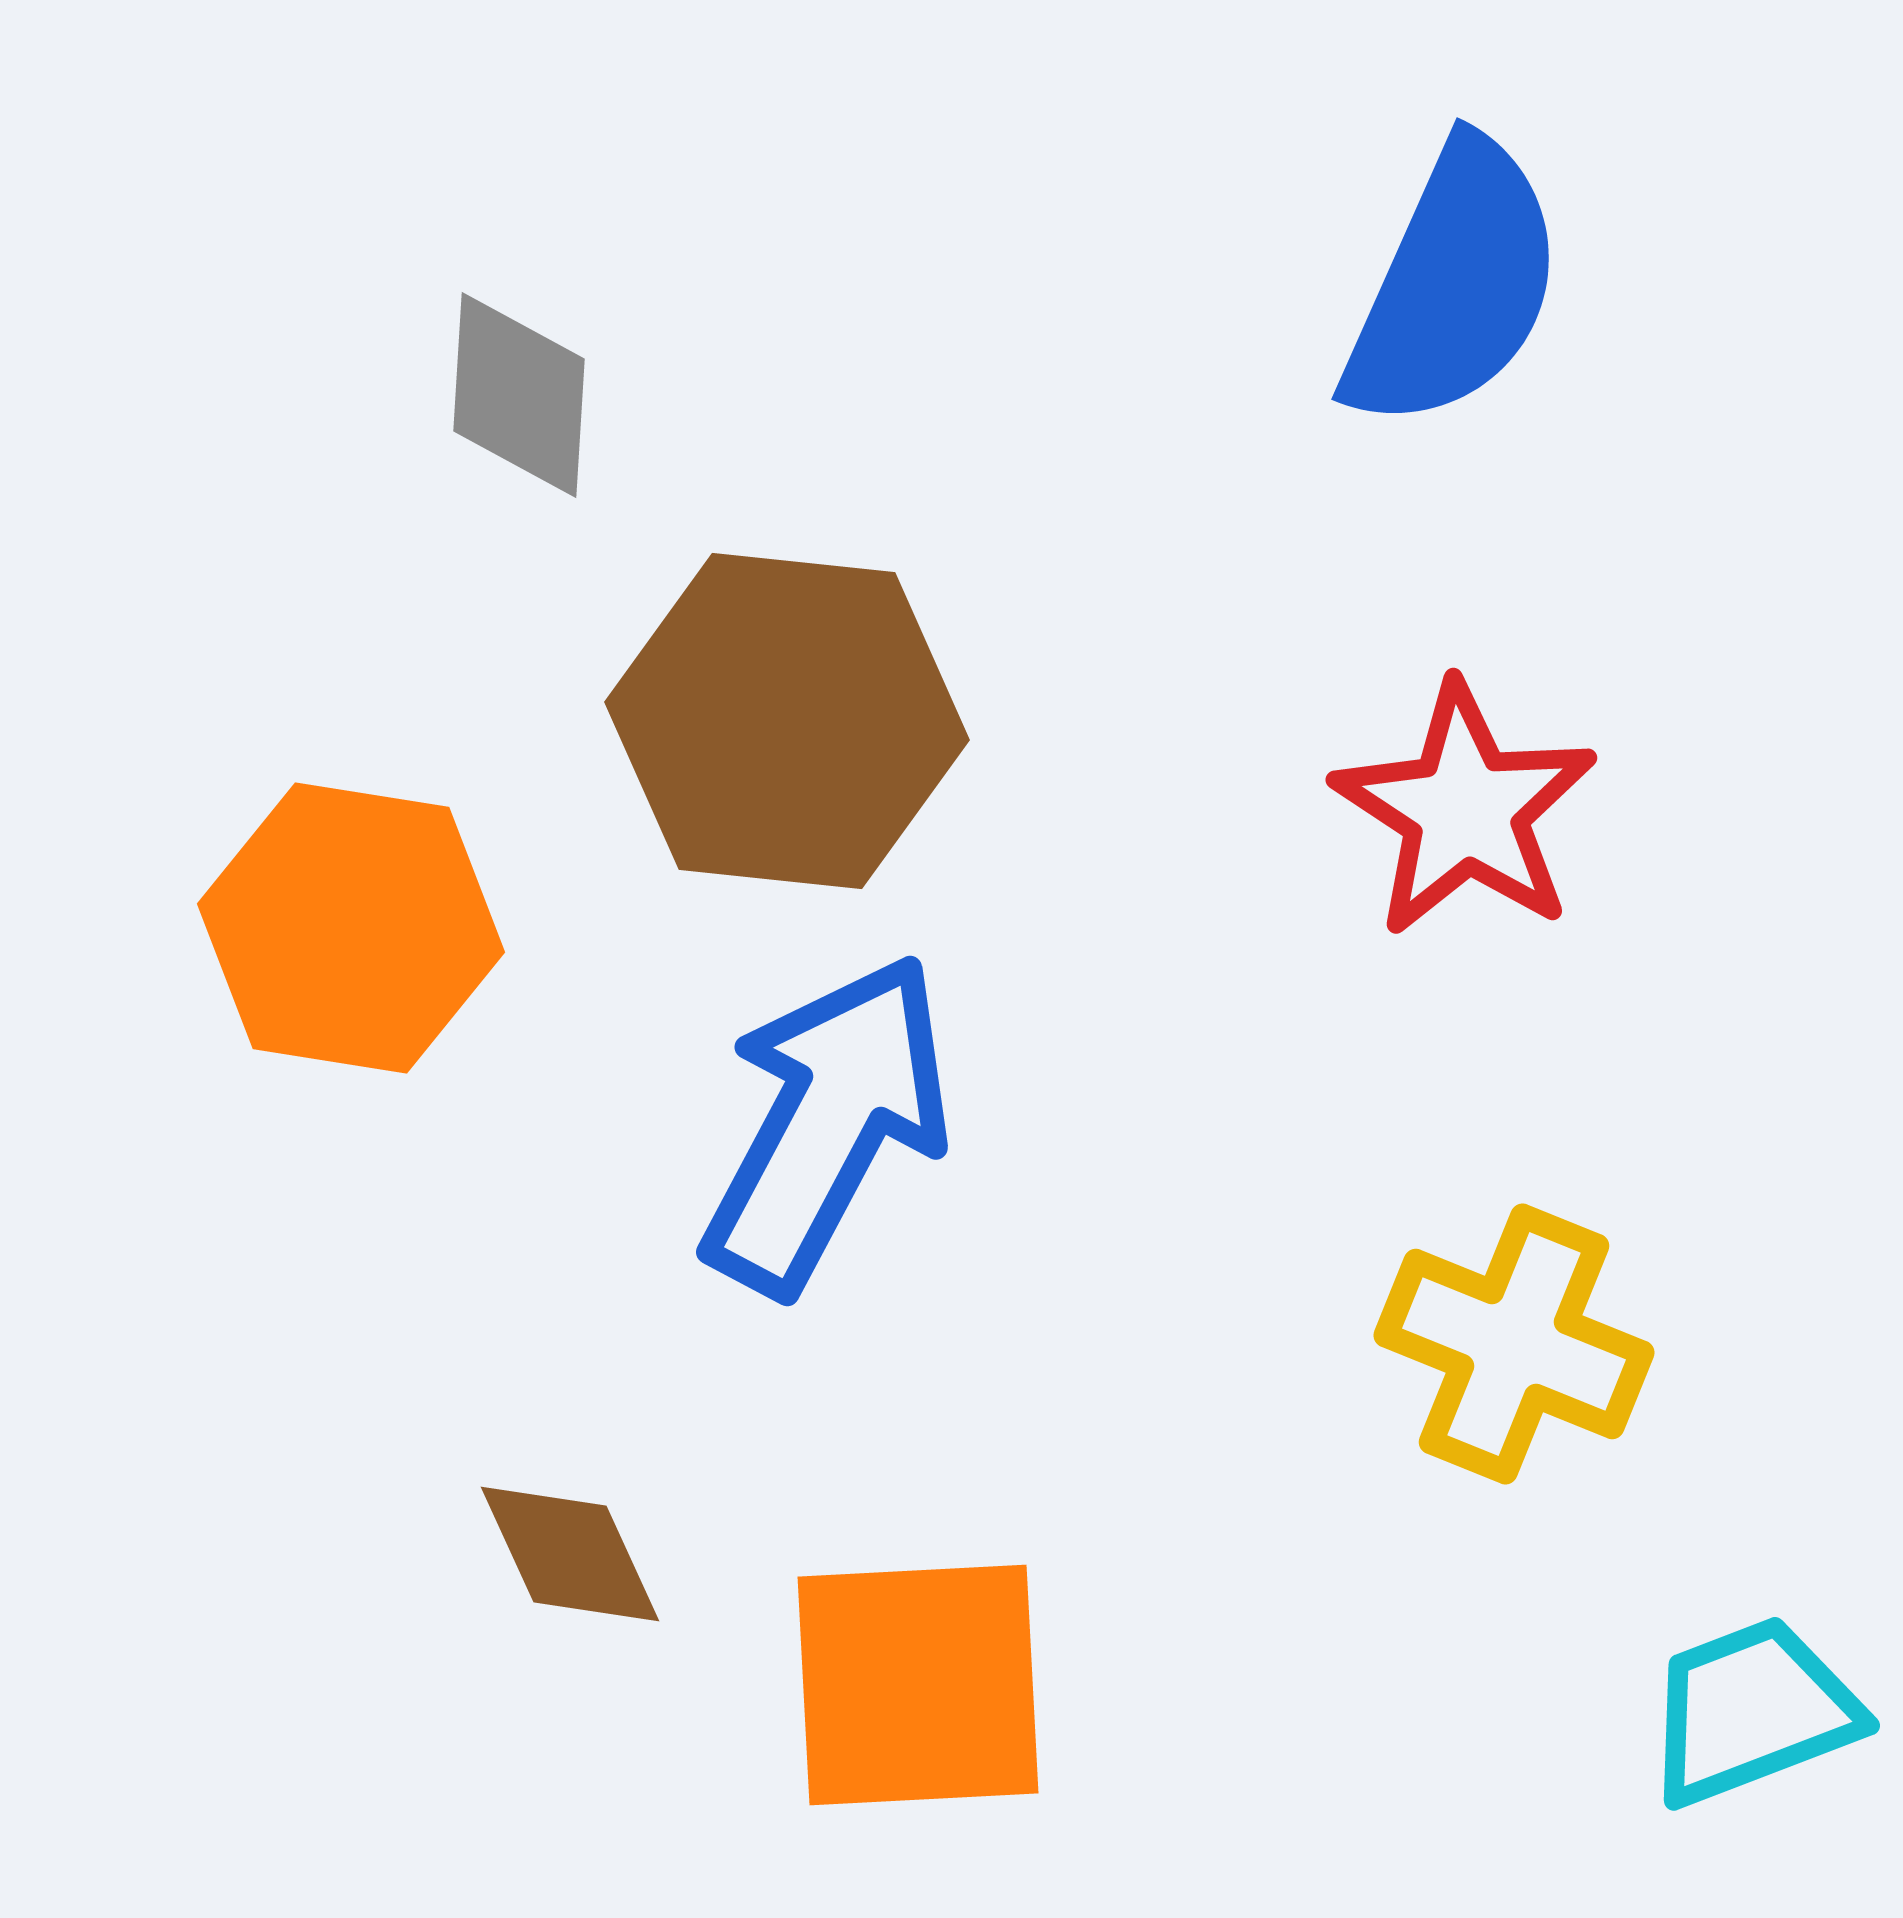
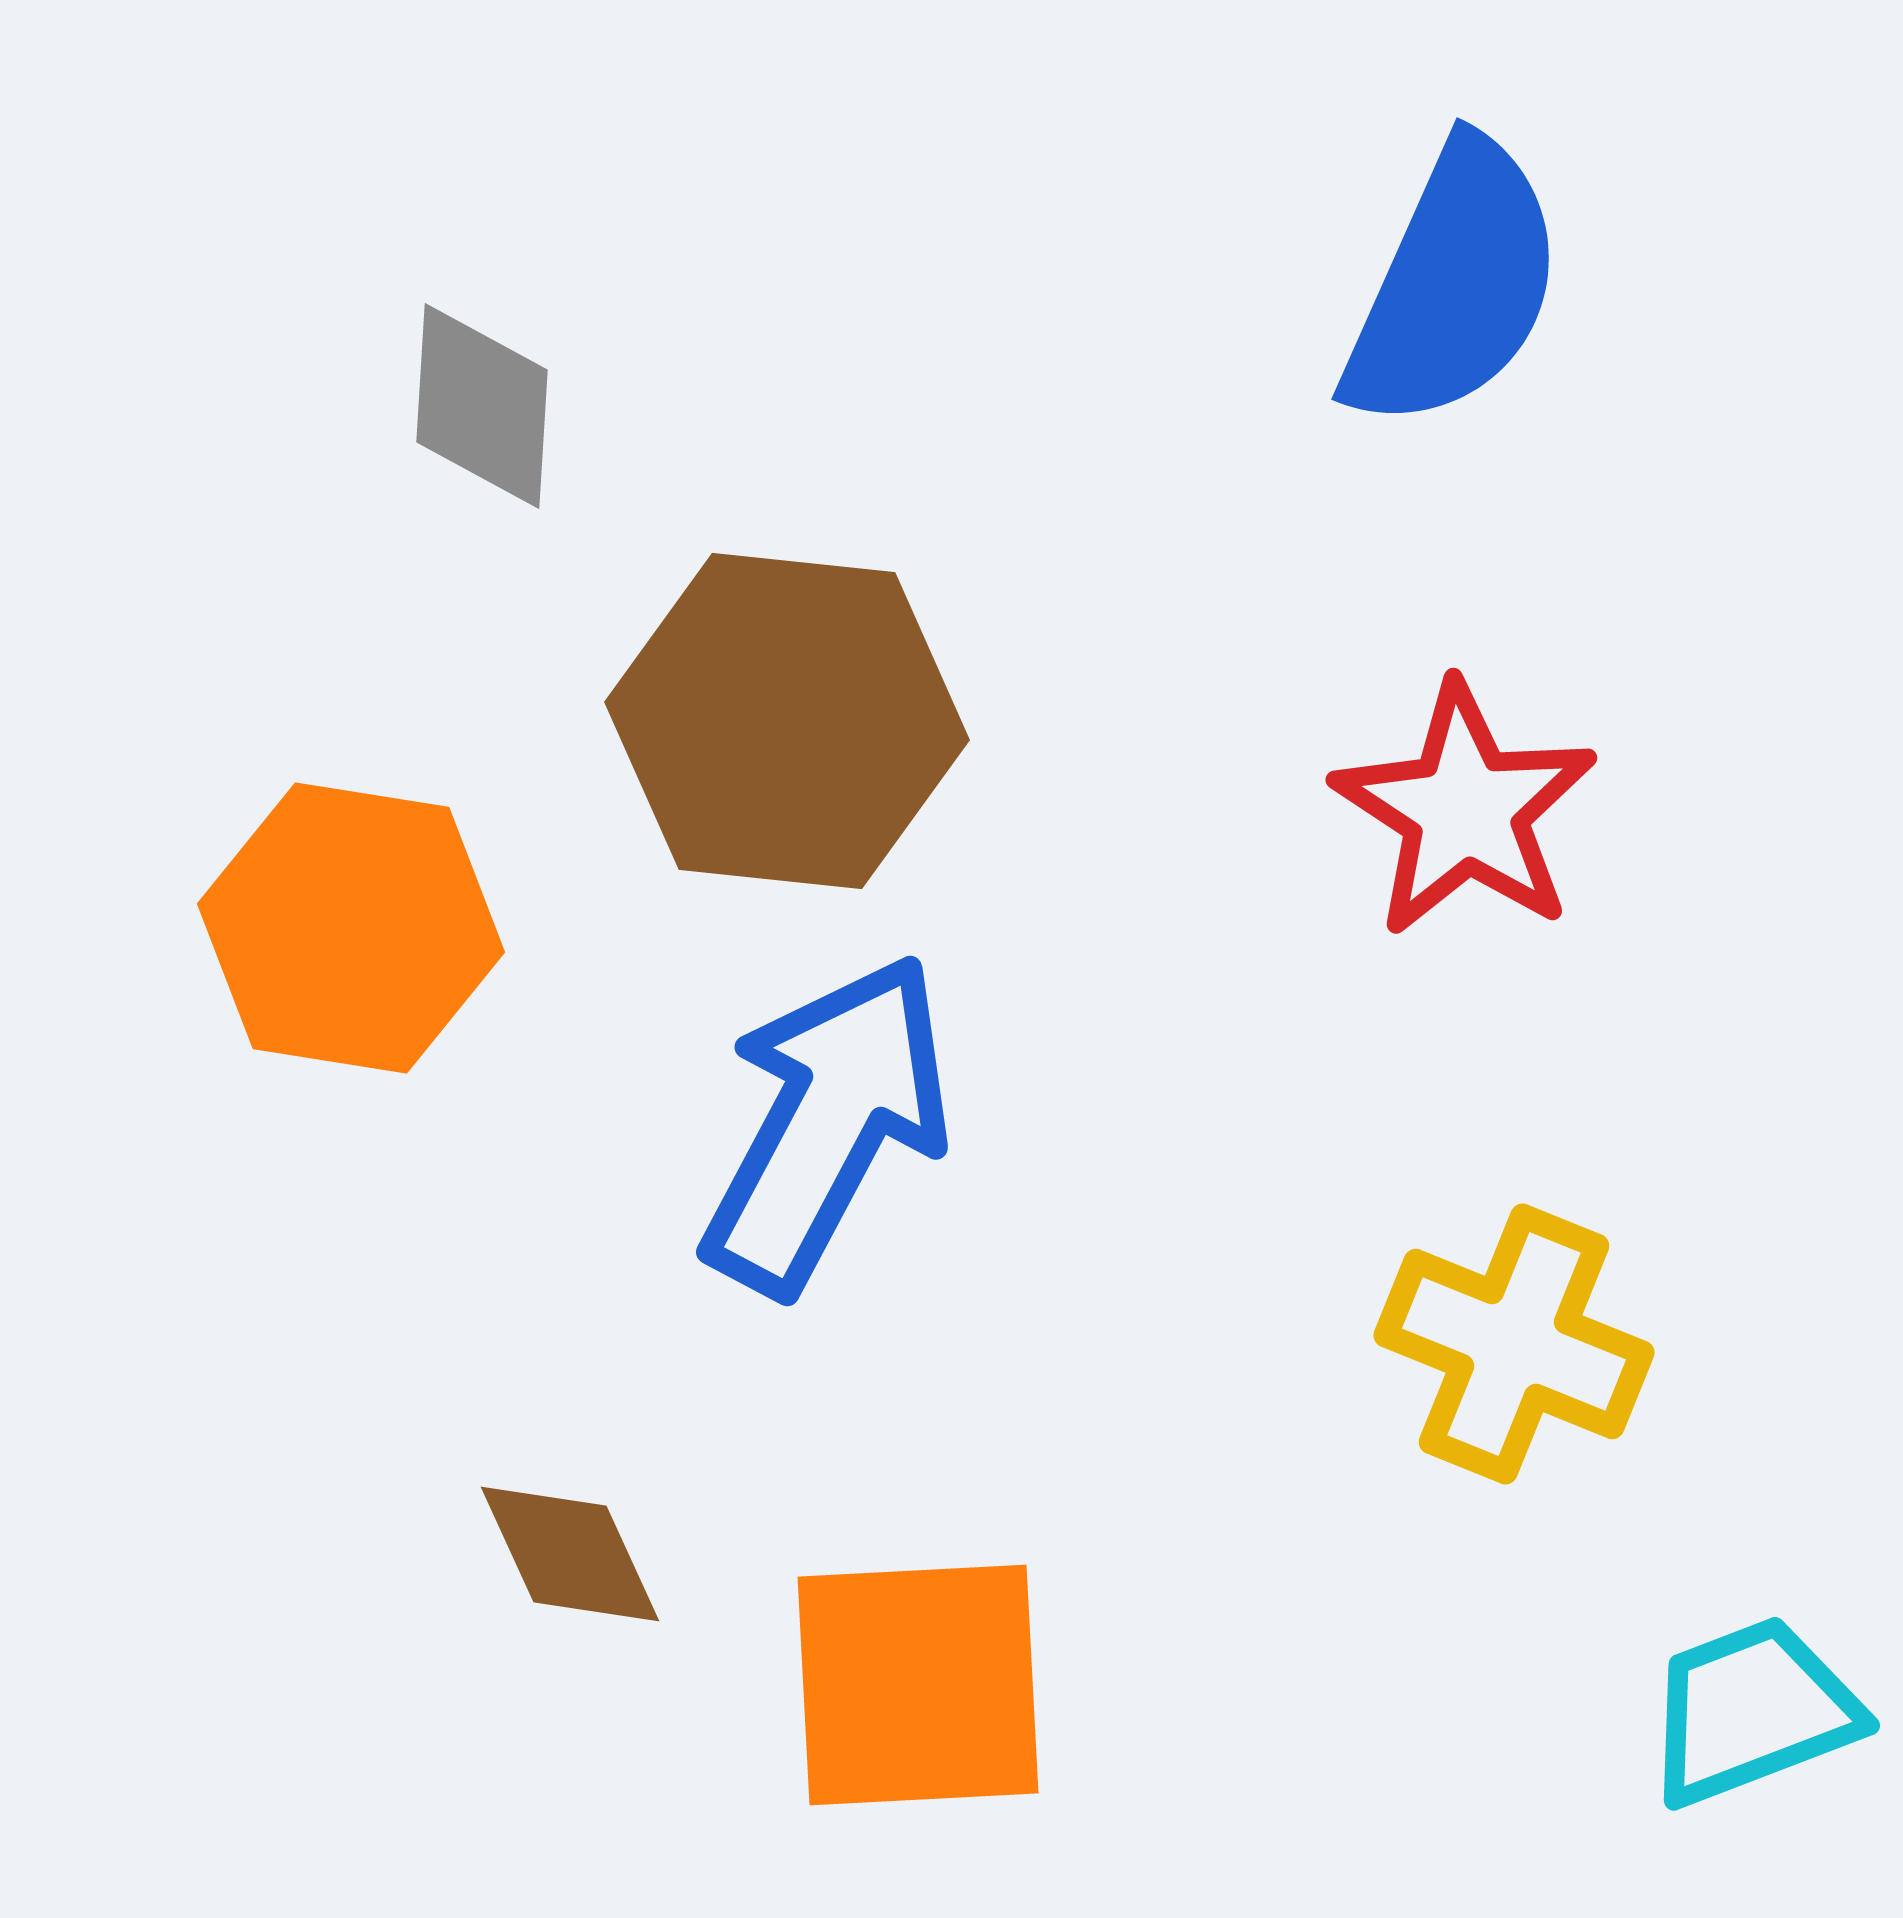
gray diamond: moved 37 px left, 11 px down
